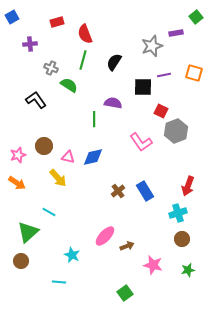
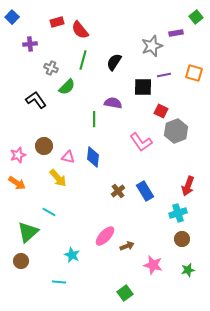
blue square at (12, 17): rotated 16 degrees counterclockwise
red semicircle at (85, 34): moved 5 px left, 4 px up; rotated 18 degrees counterclockwise
green semicircle at (69, 85): moved 2 px left, 2 px down; rotated 102 degrees clockwise
blue diamond at (93, 157): rotated 70 degrees counterclockwise
